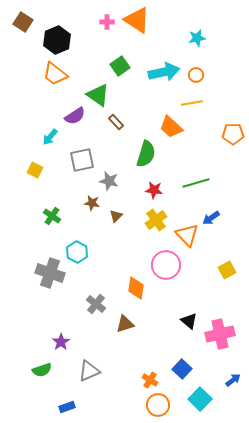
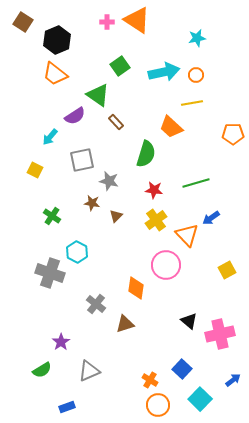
green semicircle at (42, 370): rotated 12 degrees counterclockwise
